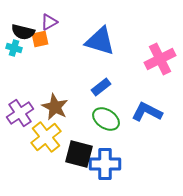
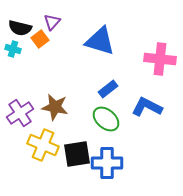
purple triangle: moved 3 px right; rotated 18 degrees counterclockwise
black semicircle: moved 3 px left, 4 px up
orange square: rotated 24 degrees counterclockwise
cyan cross: moved 1 px left, 1 px down
pink cross: rotated 32 degrees clockwise
blue rectangle: moved 7 px right, 2 px down
brown star: rotated 16 degrees counterclockwise
blue L-shape: moved 5 px up
green ellipse: rotated 8 degrees clockwise
yellow cross: moved 3 px left, 8 px down; rotated 28 degrees counterclockwise
black square: moved 2 px left; rotated 24 degrees counterclockwise
blue cross: moved 2 px right, 1 px up
